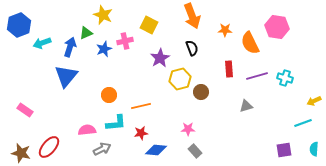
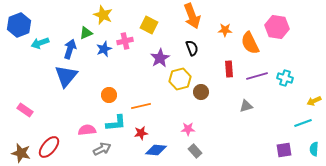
cyan arrow: moved 2 px left
blue arrow: moved 2 px down
